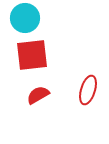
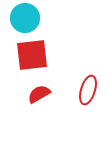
red semicircle: moved 1 px right, 1 px up
